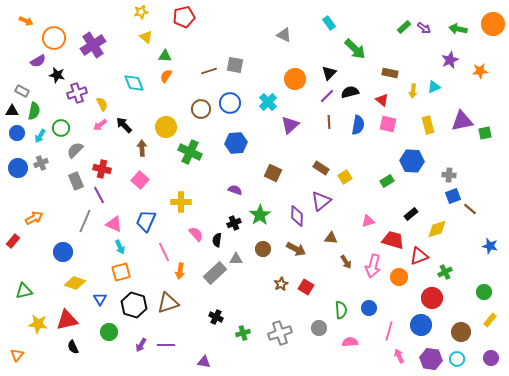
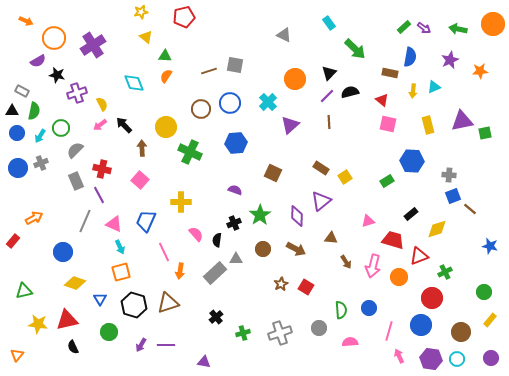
blue semicircle at (358, 125): moved 52 px right, 68 px up
black cross at (216, 317): rotated 24 degrees clockwise
